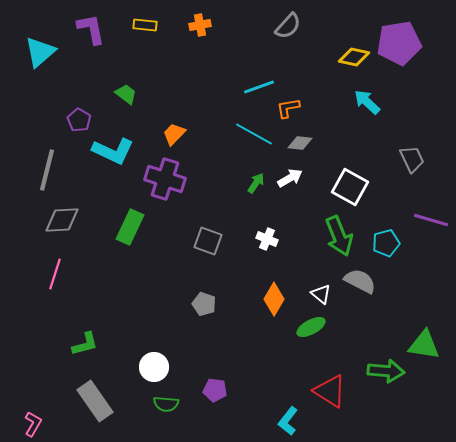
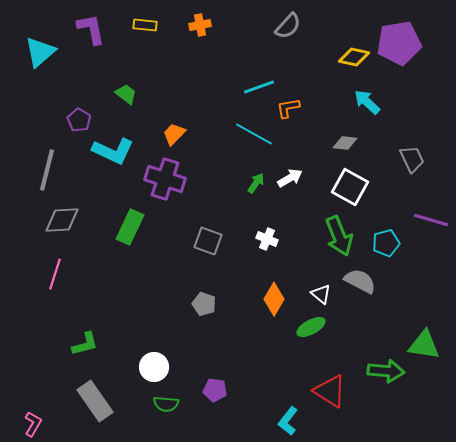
gray diamond at (300, 143): moved 45 px right
